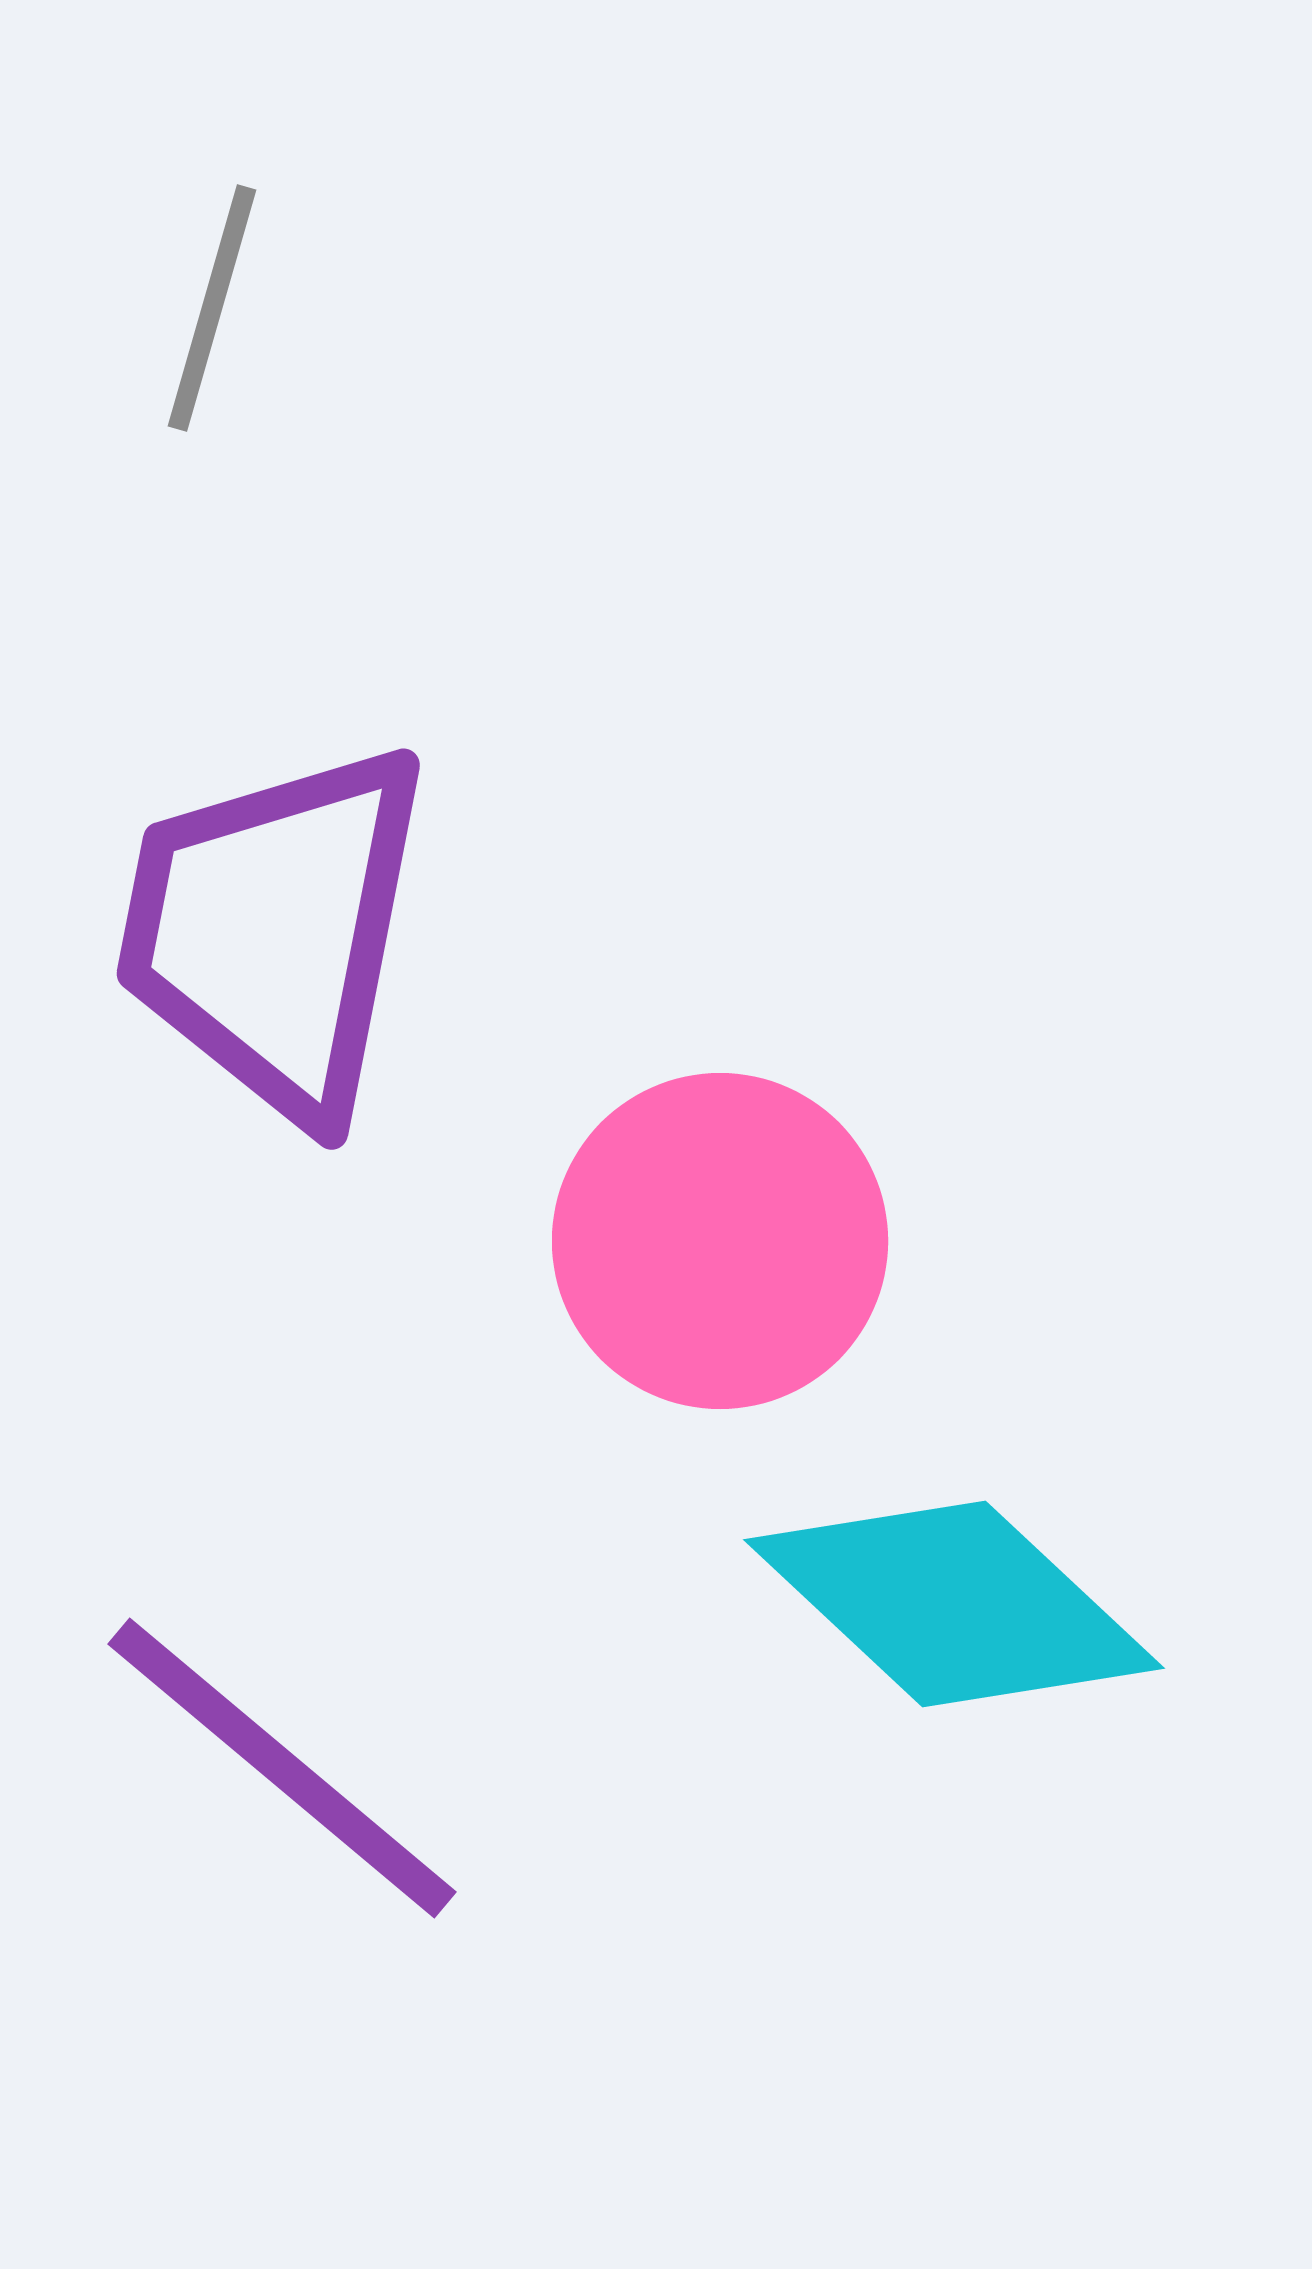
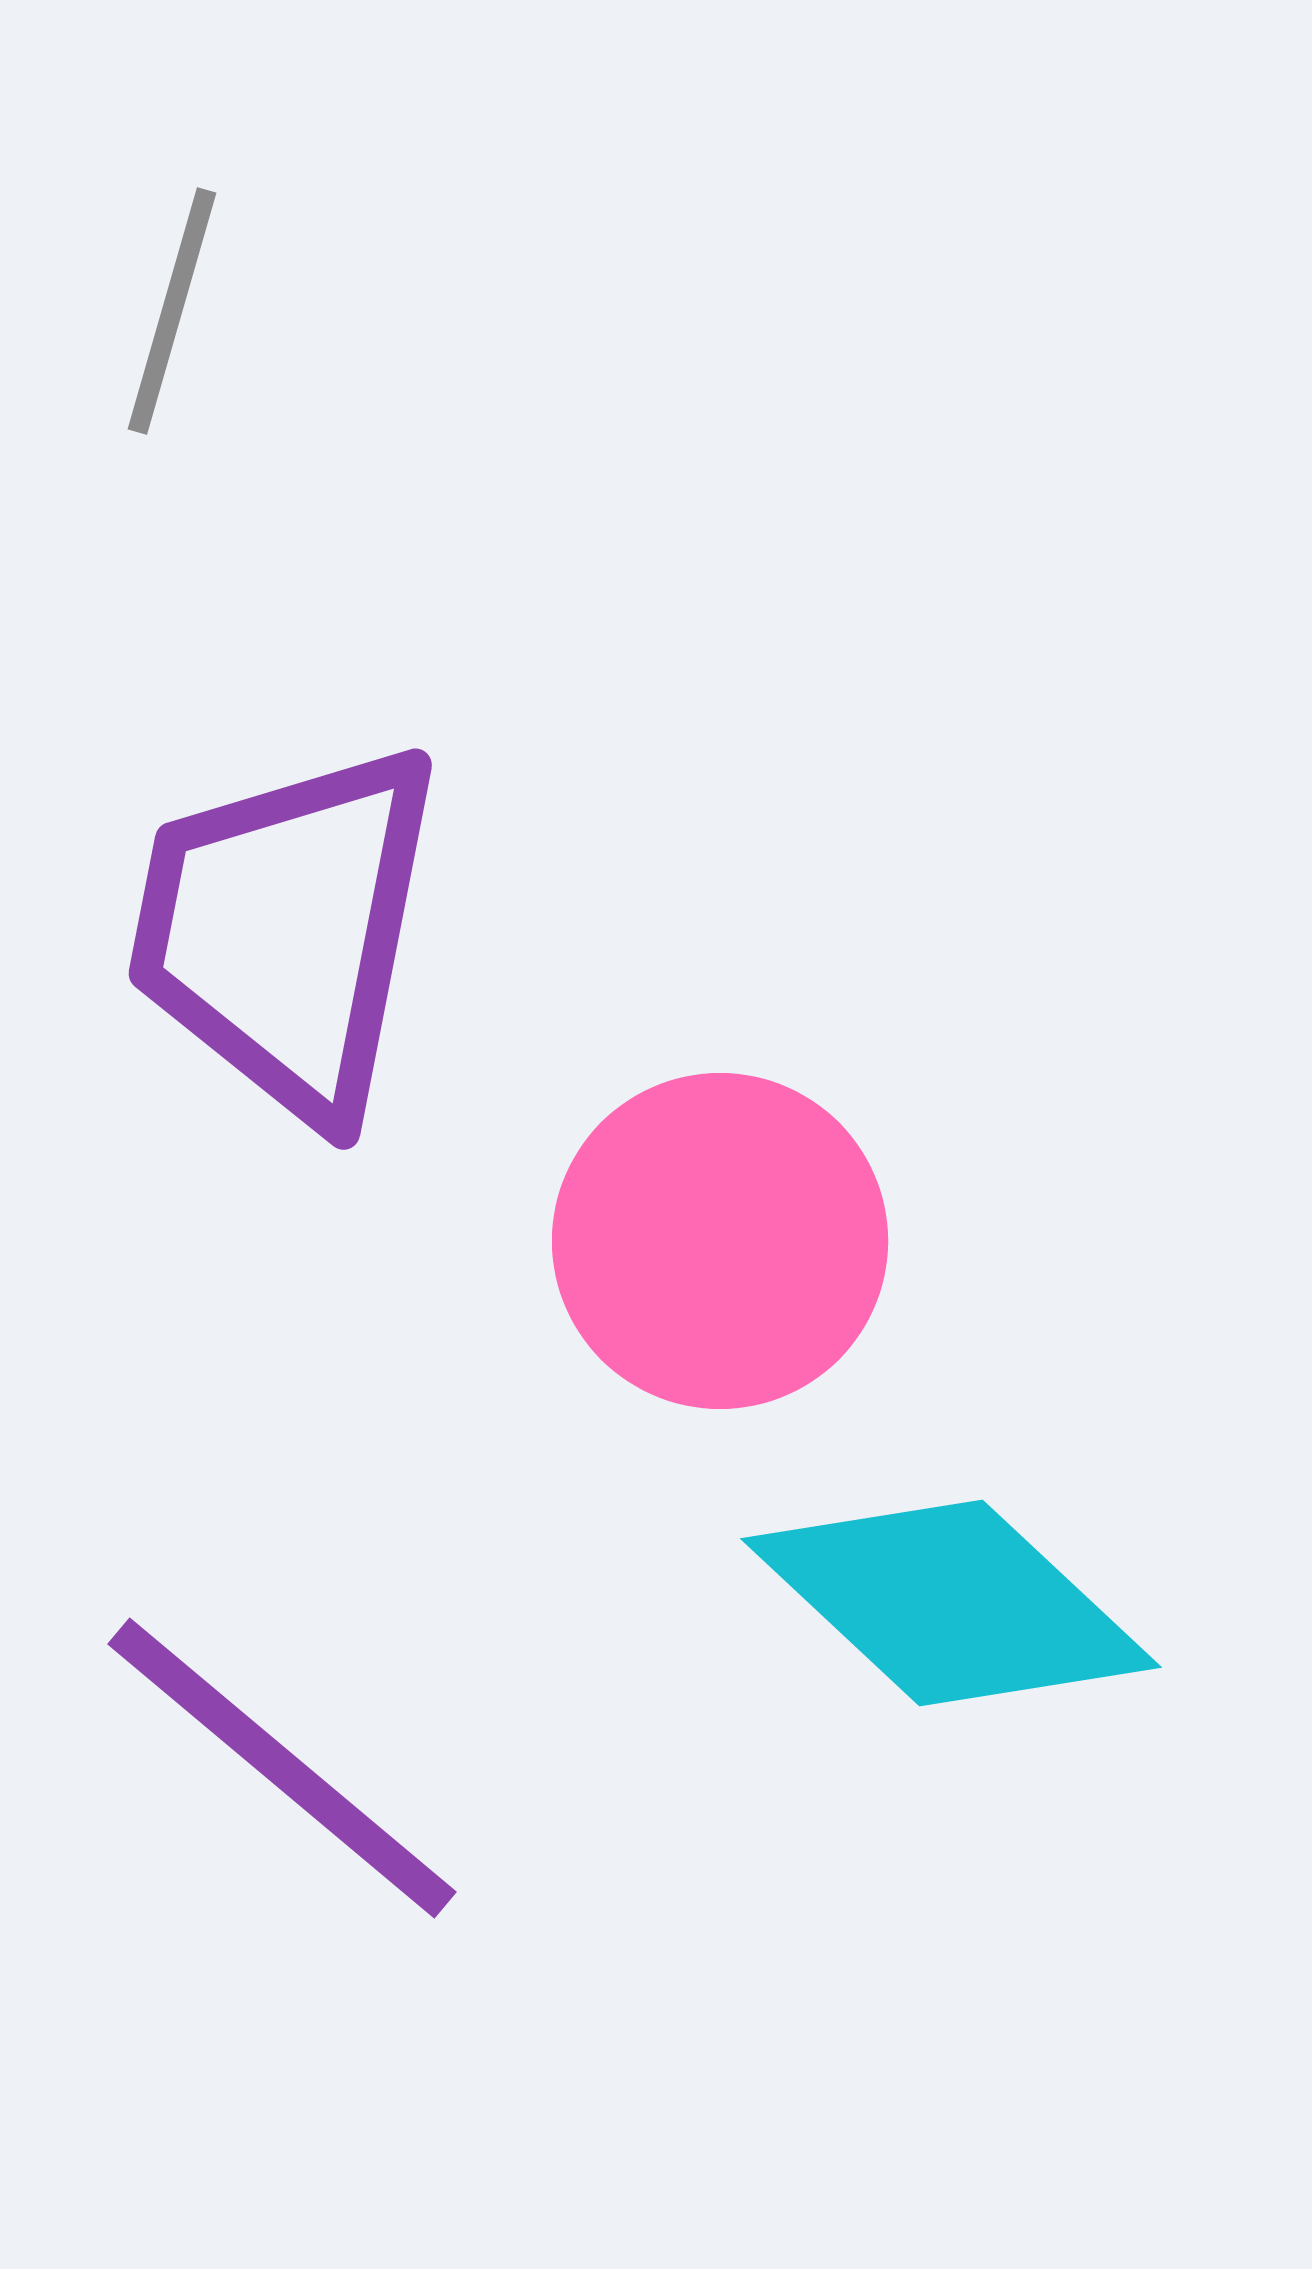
gray line: moved 40 px left, 3 px down
purple trapezoid: moved 12 px right
cyan diamond: moved 3 px left, 1 px up
